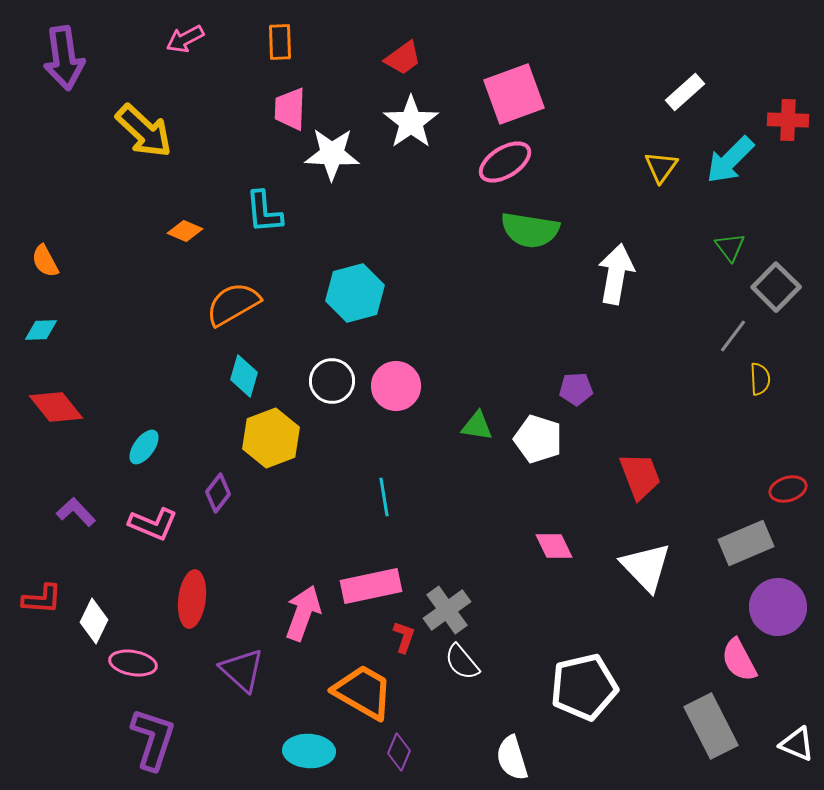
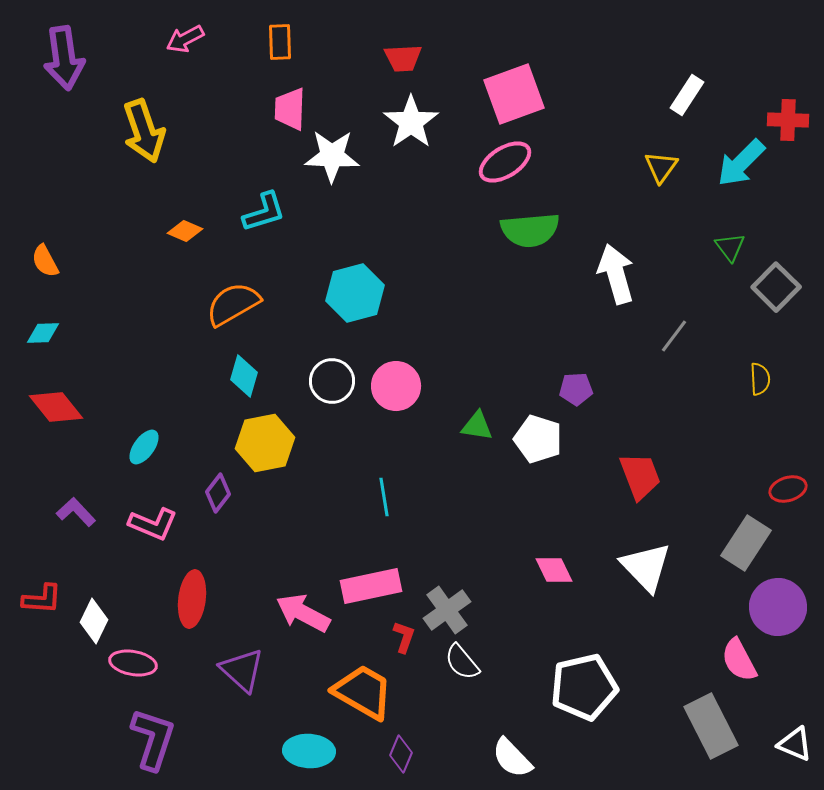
red trapezoid at (403, 58): rotated 33 degrees clockwise
white rectangle at (685, 92): moved 2 px right, 3 px down; rotated 15 degrees counterclockwise
yellow arrow at (144, 131): rotated 28 degrees clockwise
white star at (332, 154): moved 2 px down
cyan arrow at (730, 160): moved 11 px right, 3 px down
cyan L-shape at (264, 212): rotated 102 degrees counterclockwise
green semicircle at (530, 230): rotated 14 degrees counterclockwise
white arrow at (616, 274): rotated 26 degrees counterclockwise
cyan diamond at (41, 330): moved 2 px right, 3 px down
gray line at (733, 336): moved 59 px left
yellow hexagon at (271, 438): moved 6 px left, 5 px down; rotated 10 degrees clockwise
gray rectangle at (746, 543): rotated 34 degrees counterclockwise
pink diamond at (554, 546): moved 24 px down
pink arrow at (303, 613): rotated 82 degrees counterclockwise
white triangle at (797, 744): moved 2 px left
purple diamond at (399, 752): moved 2 px right, 2 px down
white semicircle at (512, 758): rotated 27 degrees counterclockwise
